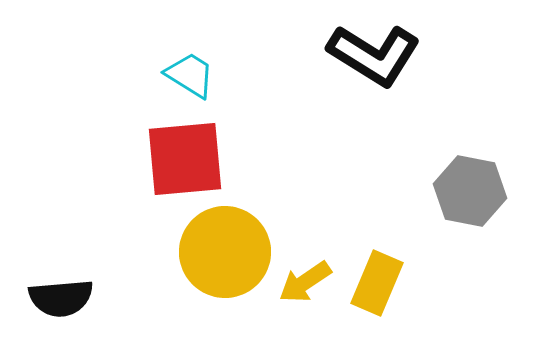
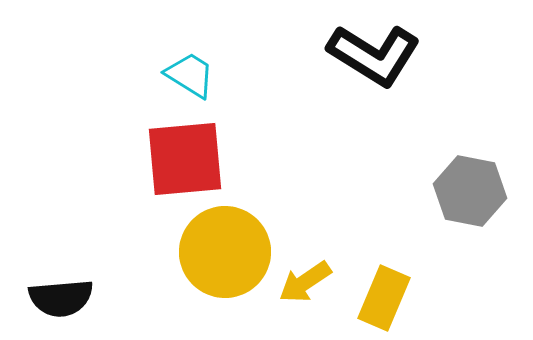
yellow rectangle: moved 7 px right, 15 px down
